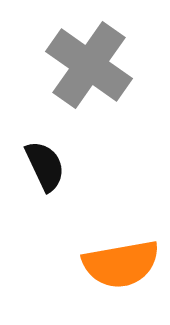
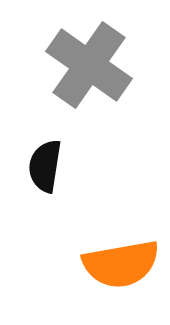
black semicircle: rotated 146 degrees counterclockwise
